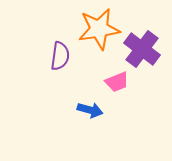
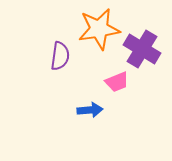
purple cross: rotated 6 degrees counterclockwise
blue arrow: rotated 20 degrees counterclockwise
